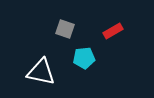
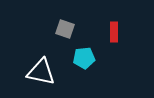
red rectangle: moved 1 px right, 1 px down; rotated 60 degrees counterclockwise
